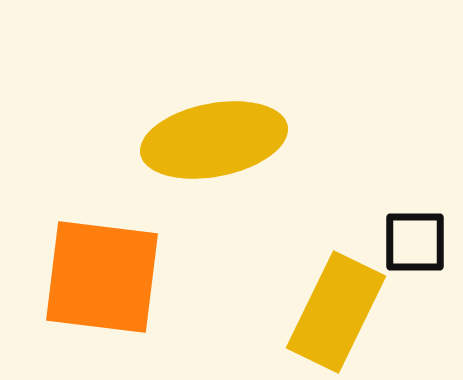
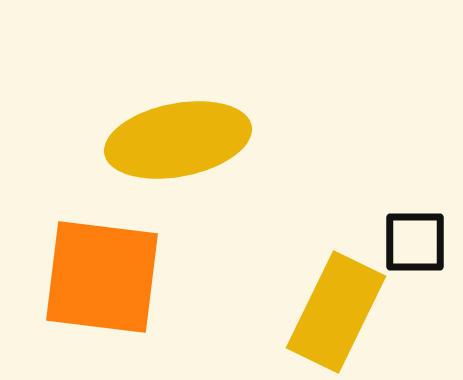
yellow ellipse: moved 36 px left
